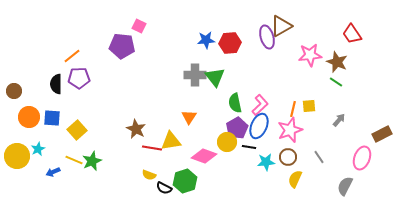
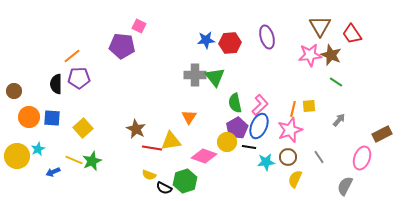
brown triangle at (281, 26): moved 39 px right; rotated 30 degrees counterclockwise
brown star at (337, 62): moved 6 px left, 7 px up
yellow square at (77, 130): moved 6 px right, 2 px up
